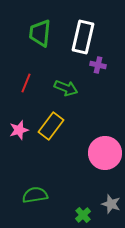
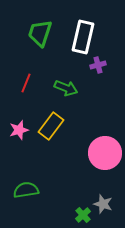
green trapezoid: rotated 12 degrees clockwise
purple cross: rotated 28 degrees counterclockwise
green semicircle: moved 9 px left, 5 px up
gray star: moved 8 px left
